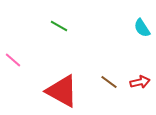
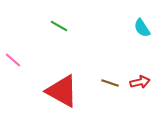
brown line: moved 1 px right, 1 px down; rotated 18 degrees counterclockwise
